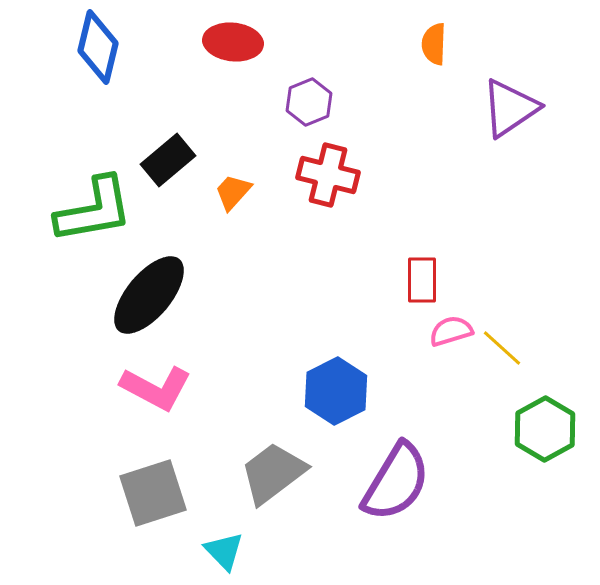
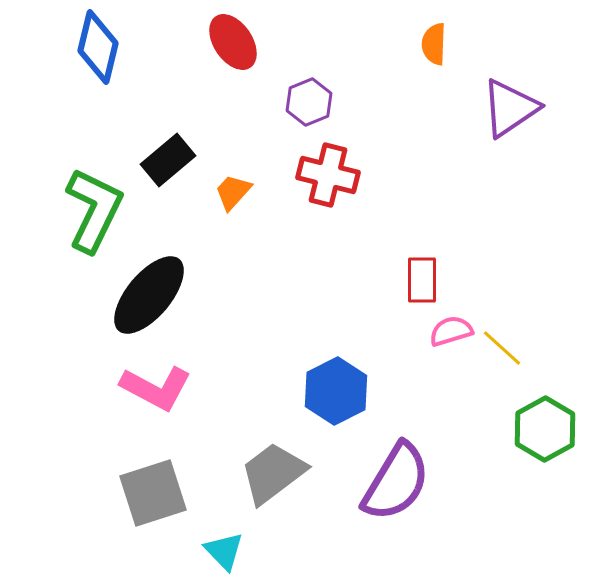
red ellipse: rotated 50 degrees clockwise
green L-shape: rotated 54 degrees counterclockwise
